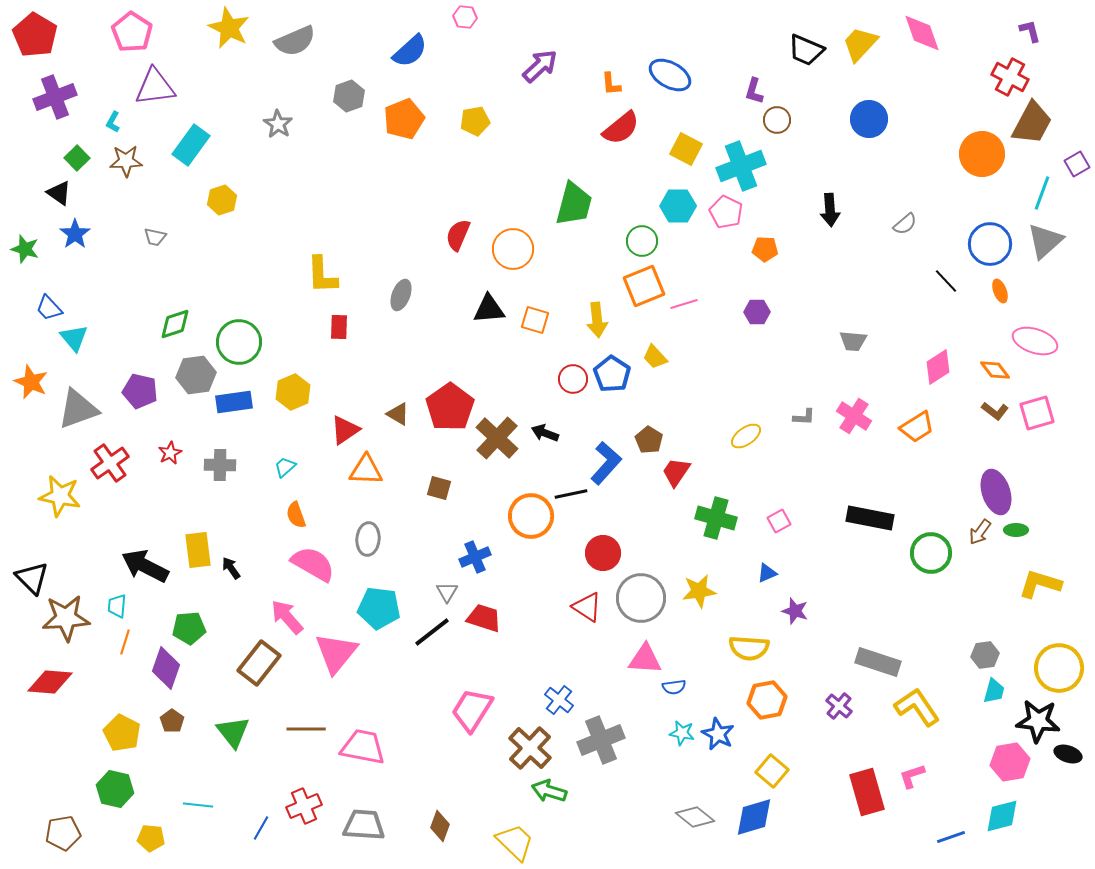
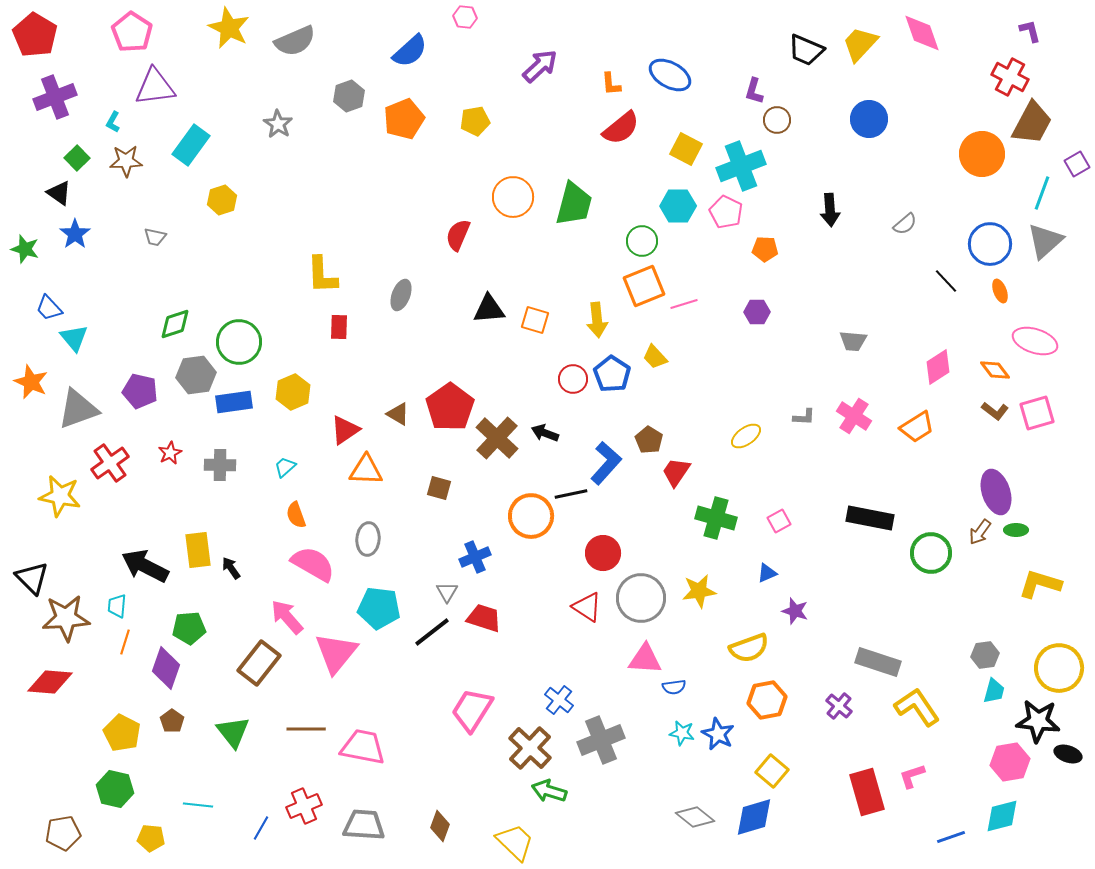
orange circle at (513, 249): moved 52 px up
yellow semicircle at (749, 648): rotated 24 degrees counterclockwise
